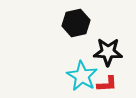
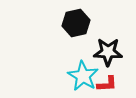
cyan star: moved 1 px right
